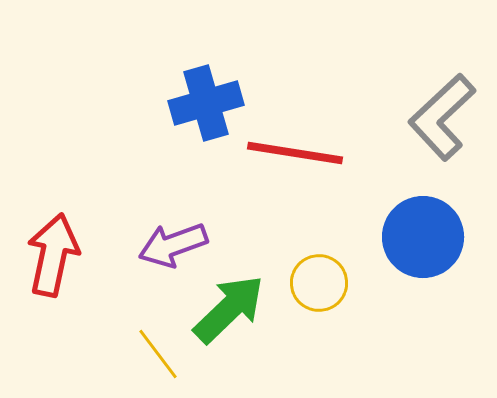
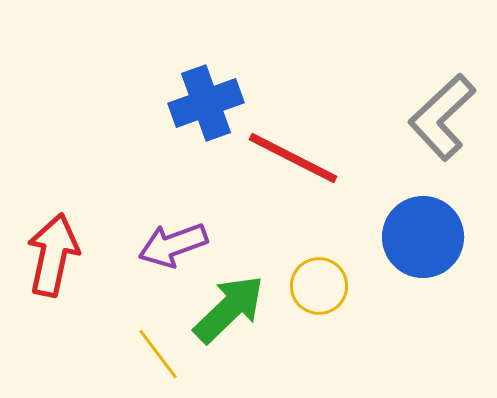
blue cross: rotated 4 degrees counterclockwise
red line: moved 2 px left, 5 px down; rotated 18 degrees clockwise
yellow circle: moved 3 px down
